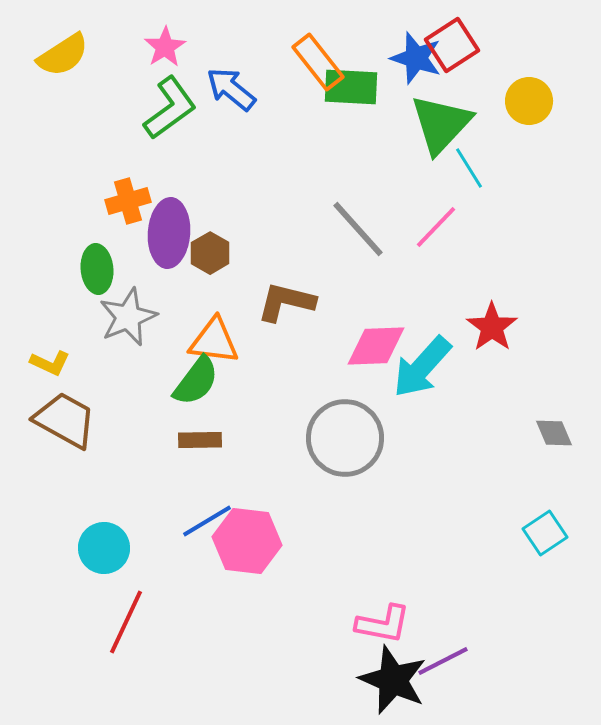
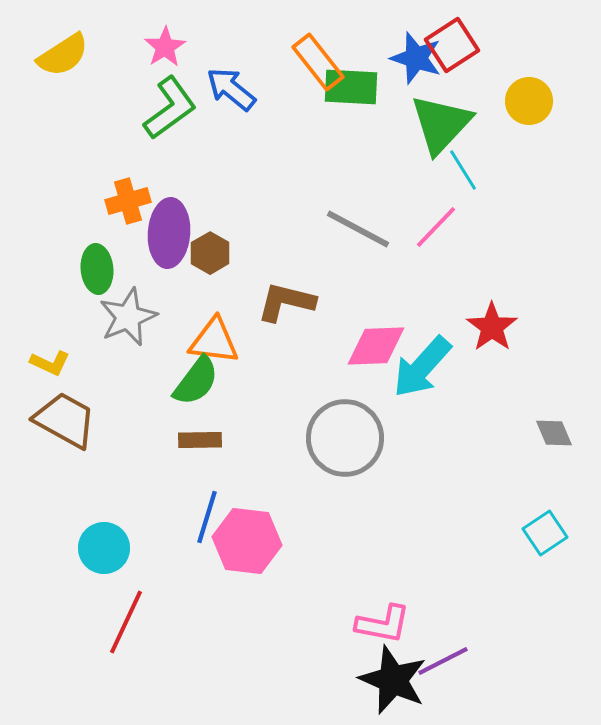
cyan line: moved 6 px left, 2 px down
gray line: rotated 20 degrees counterclockwise
blue line: moved 4 px up; rotated 42 degrees counterclockwise
